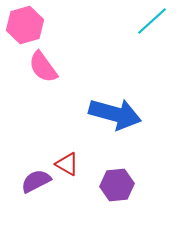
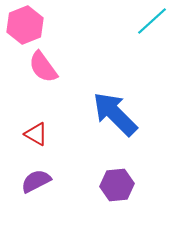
pink hexagon: rotated 6 degrees counterclockwise
blue arrow: rotated 150 degrees counterclockwise
red triangle: moved 31 px left, 30 px up
